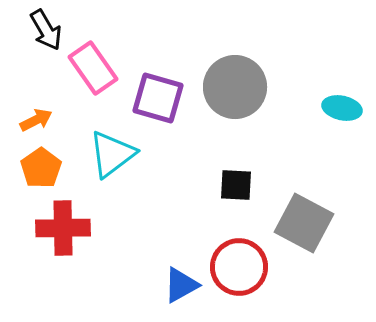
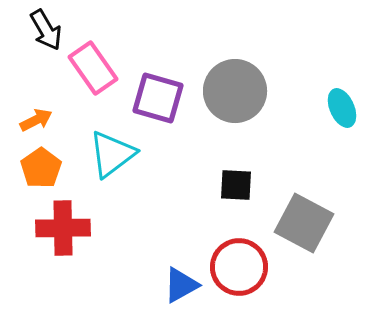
gray circle: moved 4 px down
cyan ellipse: rotated 54 degrees clockwise
